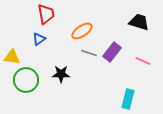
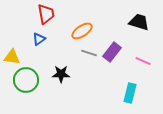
cyan rectangle: moved 2 px right, 6 px up
